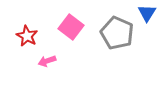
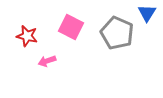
pink square: rotated 10 degrees counterclockwise
red star: rotated 15 degrees counterclockwise
